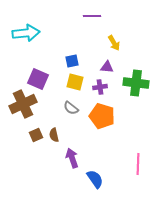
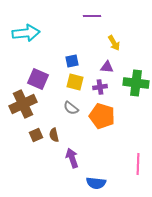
blue semicircle: moved 1 px right, 4 px down; rotated 132 degrees clockwise
